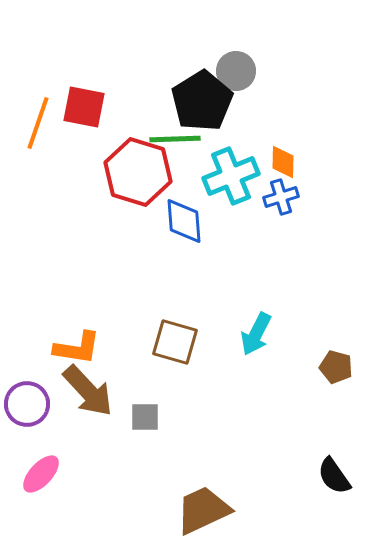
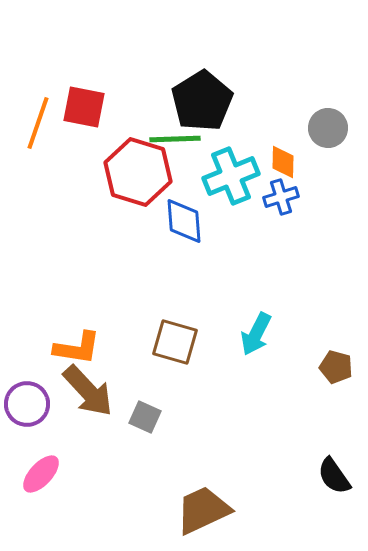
gray circle: moved 92 px right, 57 px down
gray square: rotated 24 degrees clockwise
